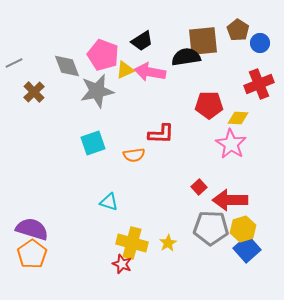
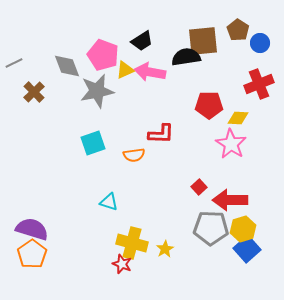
yellow star: moved 3 px left, 6 px down
